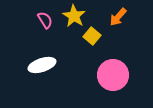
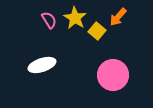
yellow star: moved 1 px right, 2 px down
pink semicircle: moved 4 px right
yellow square: moved 5 px right, 5 px up
